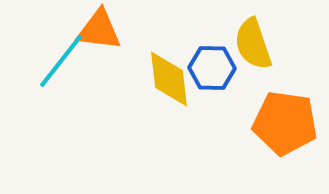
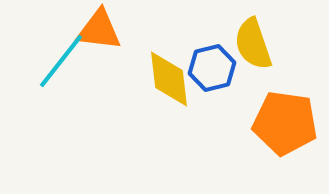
blue hexagon: rotated 15 degrees counterclockwise
